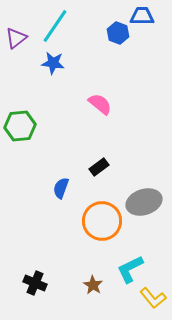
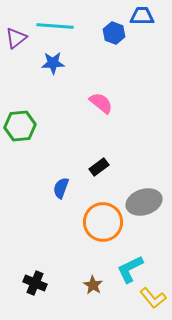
cyan line: rotated 60 degrees clockwise
blue hexagon: moved 4 px left
blue star: rotated 10 degrees counterclockwise
pink semicircle: moved 1 px right, 1 px up
orange circle: moved 1 px right, 1 px down
